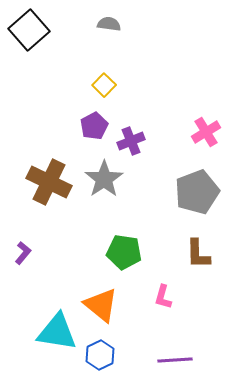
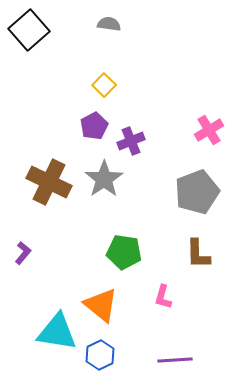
pink cross: moved 3 px right, 2 px up
